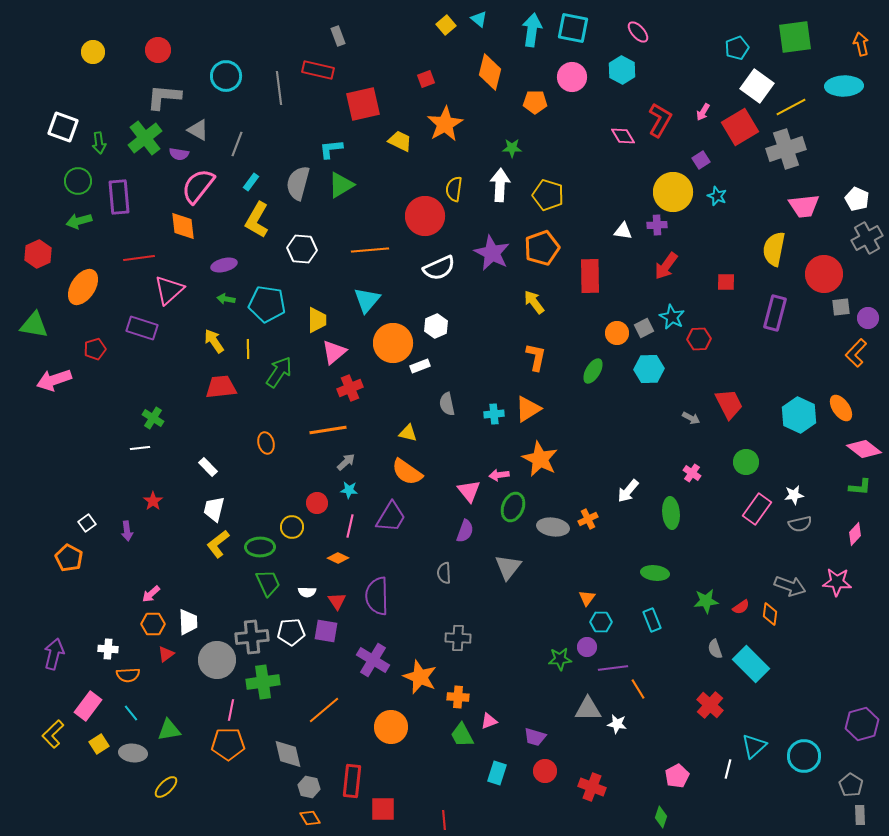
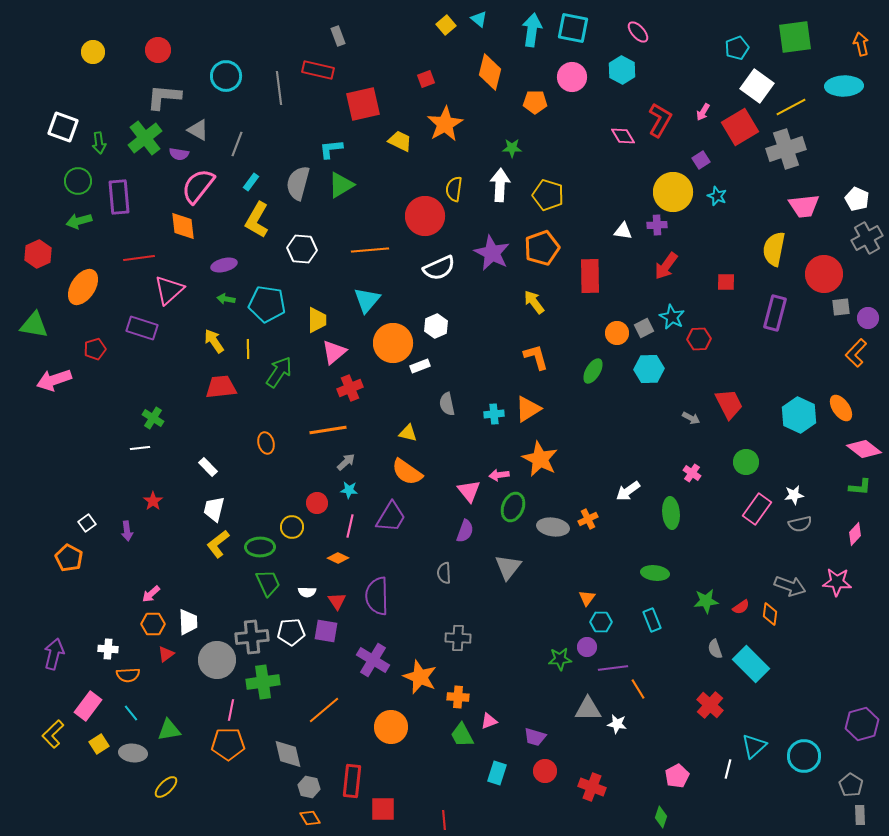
orange L-shape at (536, 357): rotated 28 degrees counterclockwise
white arrow at (628, 491): rotated 15 degrees clockwise
